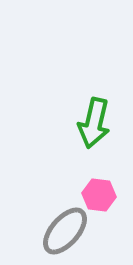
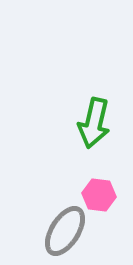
gray ellipse: rotated 9 degrees counterclockwise
